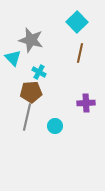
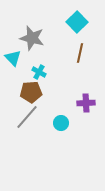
gray star: moved 1 px right, 2 px up
gray line: rotated 28 degrees clockwise
cyan circle: moved 6 px right, 3 px up
